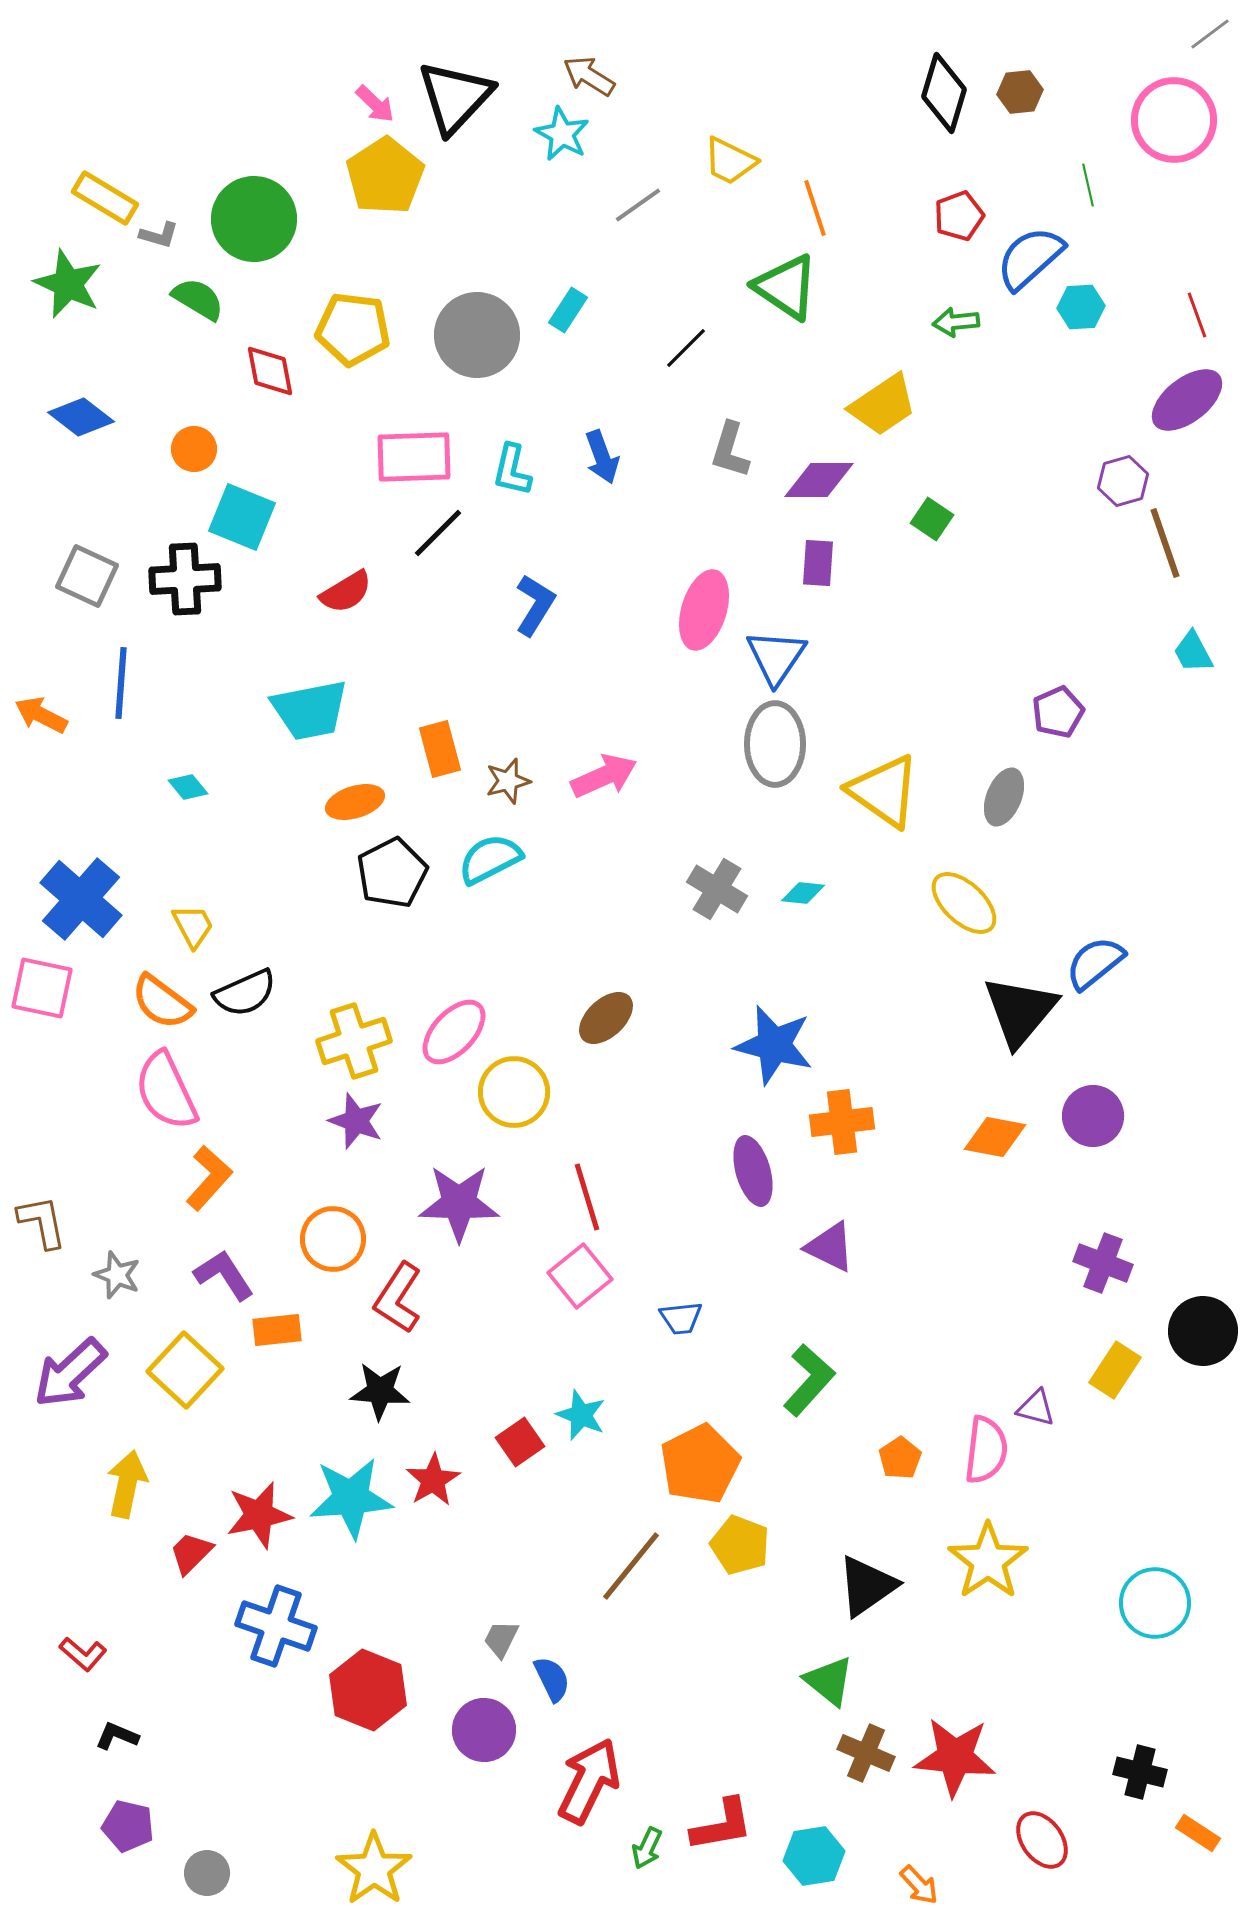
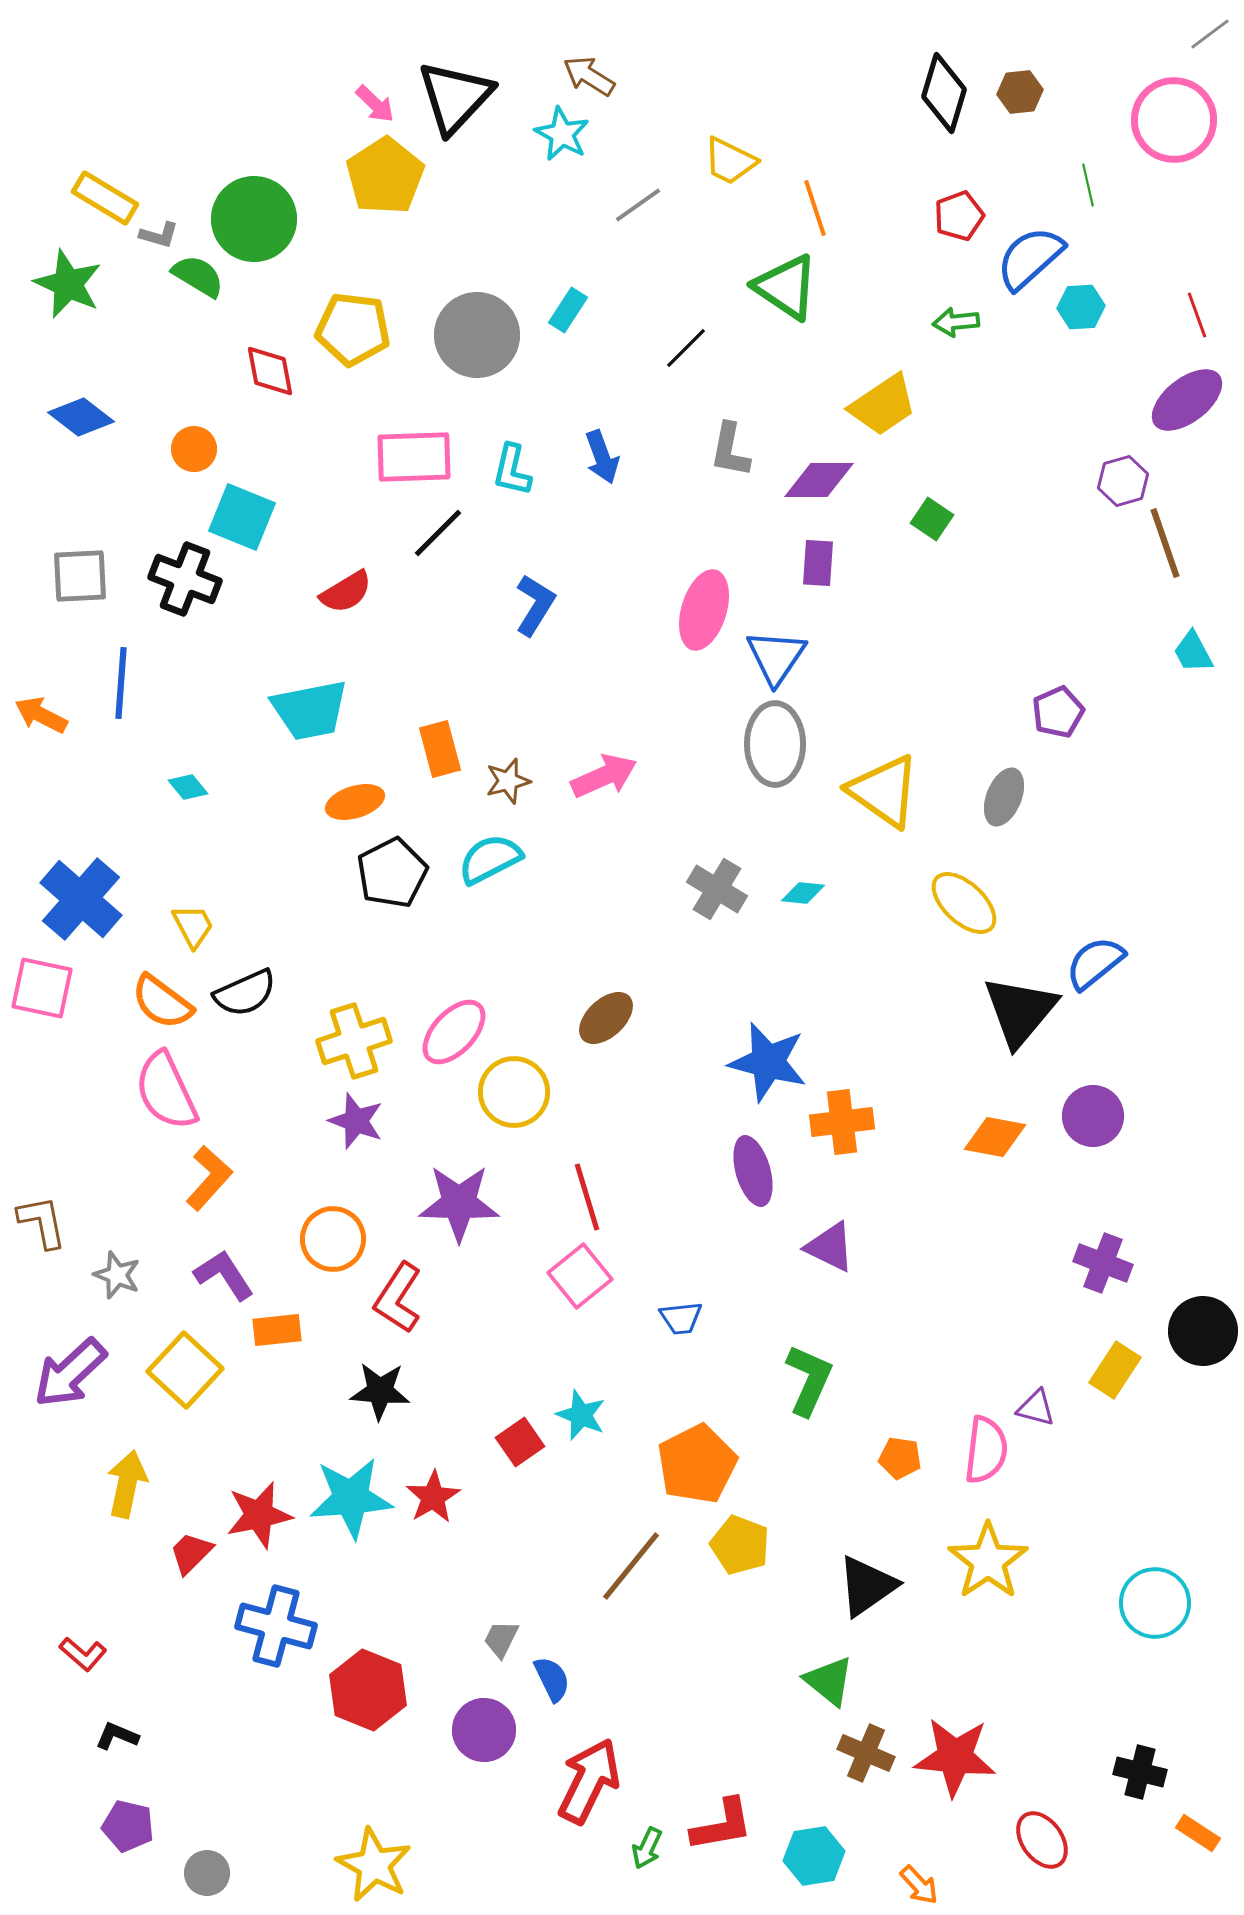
green semicircle at (198, 299): moved 23 px up
gray L-shape at (730, 450): rotated 6 degrees counterclockwise
gray square at (87, 576): moved 7 px left; rotated 28 degrees counterclockwise
black cross at (185, 579): rotated 24 degrees clockwise
blue star at (774, 1045): moved 6 px left, 17 px down
green L-shape at (809, 1380): rotated 18 degrees counterclockwise
orange pentagon at (900, 1458): rotated 30 degrees counterclockwise
orange pentagon at (700, 1464): moved 3 px left
red star at (433, 1480): moved 17 px down
blue cross at (276, 1626): rotated 4 degrees counterclockwise
yellow star at (374, 1869): moved 4 px up; rotated 8 degrees counterclockwise
